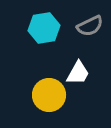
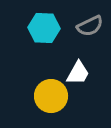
cyan hexagon: rotated 12 degrees clockwise
yellow circle: moved 2 px right, 1 px down
